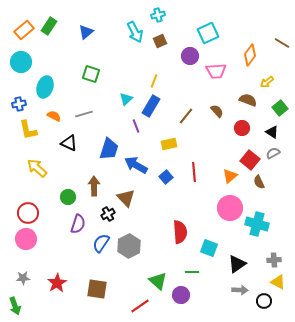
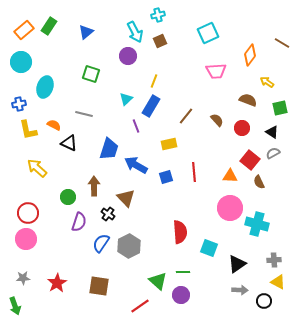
purple circle at (190, 56): moved 62 px left
yellow arrow at (267, 82): rotated 72 degrees clockwise
green square at (280, 108): rotated 28 degrees clockwise
brown semicircle at (217, 111): moved 9 px down
gray line at (84, 114): rotated 30 degrees clockwise
orange semicircle at (54, 116): moved 9 px down
orange triangle at (230, 176): rotated 42 degrees clockwise
blue square at (166, 177): rotated 24 degrees clockwise
black cross at (108, 214): rotated 24 degrees counterclockwise
purple semicircle at (78, 224): moved 1 px right, 2 px up
green line at (192, 272): moved 9 px left
brown square at (97, 289): moved 2 px right, 3 px up
